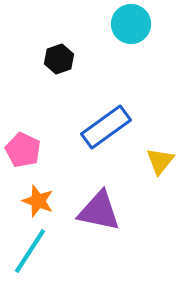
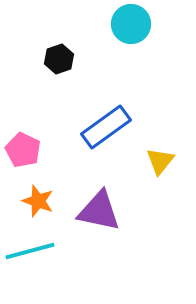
cyan line: rotated 42 degrees clockwise
